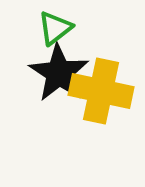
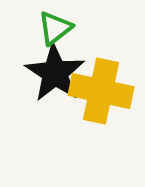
black star: moved 4 px left
